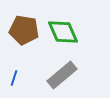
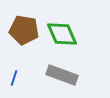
green diamond: moved 1 px left, 2 px down
gray rectangle: rotated 60 degrees clockwise
